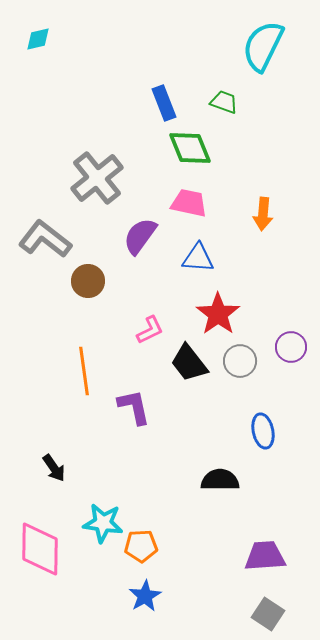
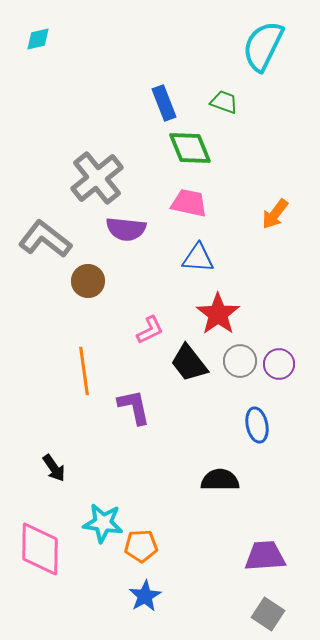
orange arrow: moved 12 px right; rotated 32 degrees clockwise
purple semicircle: moved 14 px left, 7 px up; rotated 120 degrees counterclockwise
purple circle: moved 12 px left, 17 px down
blue ellipse: moved 6 px left, 6 px up
